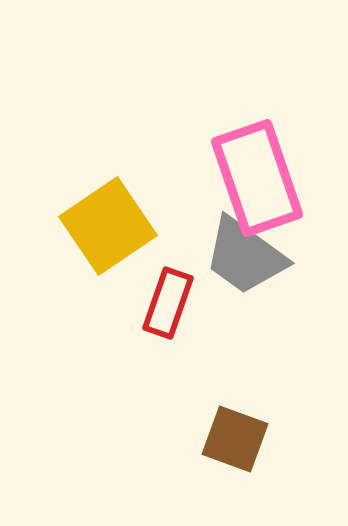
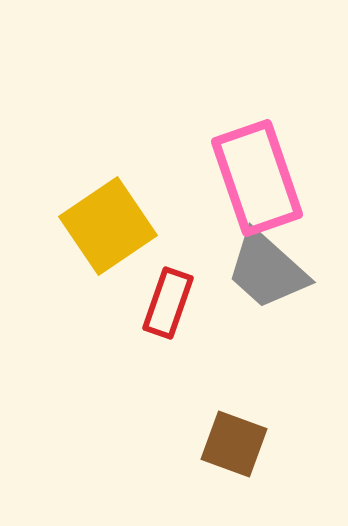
gray trapezoid: moved 22 px right, 14 px down; rotated 6 degrees clockwise
brown square: moved 1 px left, 5 px down
